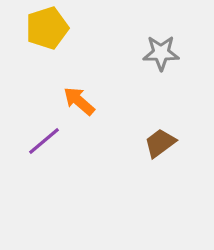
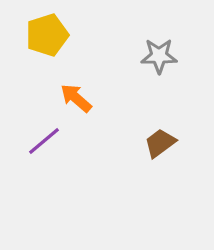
yellow pentagon: moved 7 px down
gray star: moved 2 px left, 3 px down
orange arrow: moved 3 px left, 3 px up
